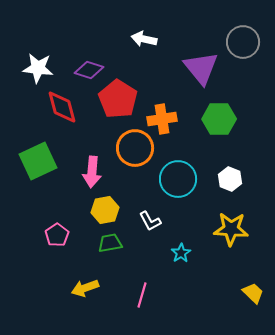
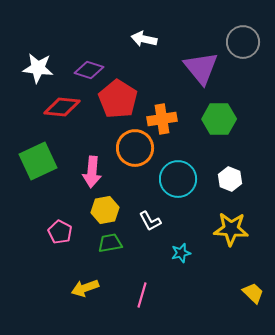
red diamond: rotated 69 degrees counterclockwise
pink pentagon: moved 3 px right, 3 px up; rotated 10 degrees counterclockwise
cyan star: rotated 18 degrees clockwise
